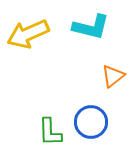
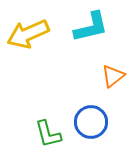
cyan L-shape: rotated 27 degrees counterclockwise
green L-shape: moved 2 px left, 2 px down; rotated 12 degrees counterclockwise
